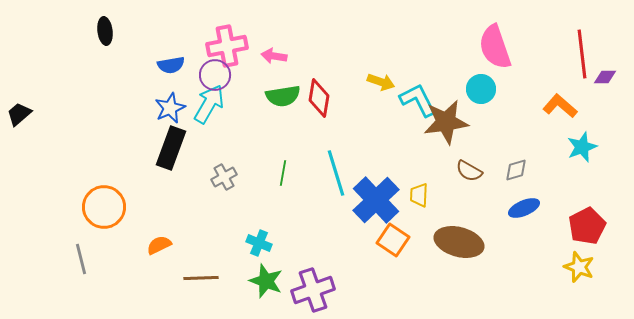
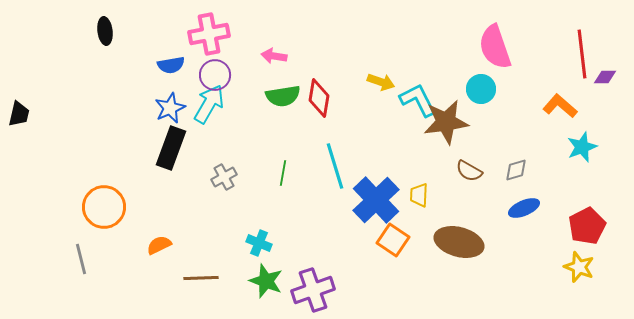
pink cross: moved 18 px left, 12 px up
black trapezoid: rotated 144 degrees clockwise
cyan line: moved 1 px left, 7 px up
